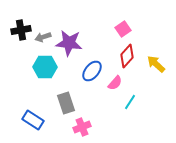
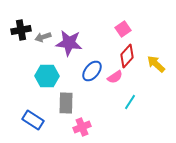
cyan hexagon: moved 2 px right, 9 px down
pink semicircle: moved 6 px up; rotated 14 degrees clockwise
gray rectangle: rotated 20 degrees clockwise
